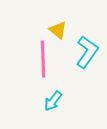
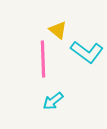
cyan L-shape: rotated 92 degrees clockwise
cyan arrow: rotated 15 degrees clockwise
